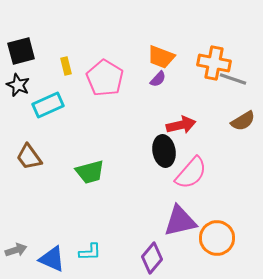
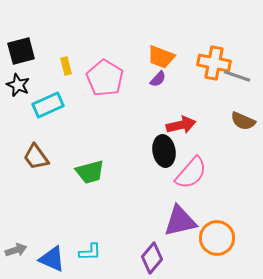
gray line: moved 4 px right, 3 px up
brown semicircle: rotated 55 degrees clockwise
brown trapezoid: moved 7 px right
